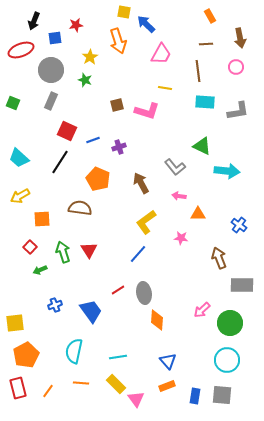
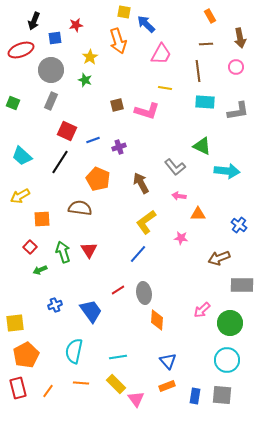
cyan trapezoid at (19, 158): moved 3 px right, 2 px up
brown arrow at (219, 258): rotated 90 degrees counterclockwise
